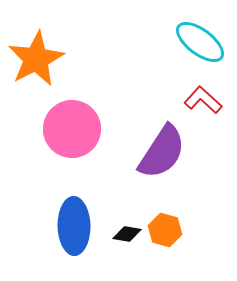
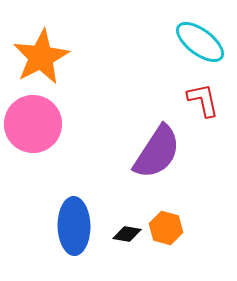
orange star: moved 5 px right, 2 px up
red L-shape: rotated 36 degrees clockwise
pink circle: moved 39 px left, 5 px up
purple semicircle: moved 5 px left
orange hexagon: moved 1 px right, 2 px up
